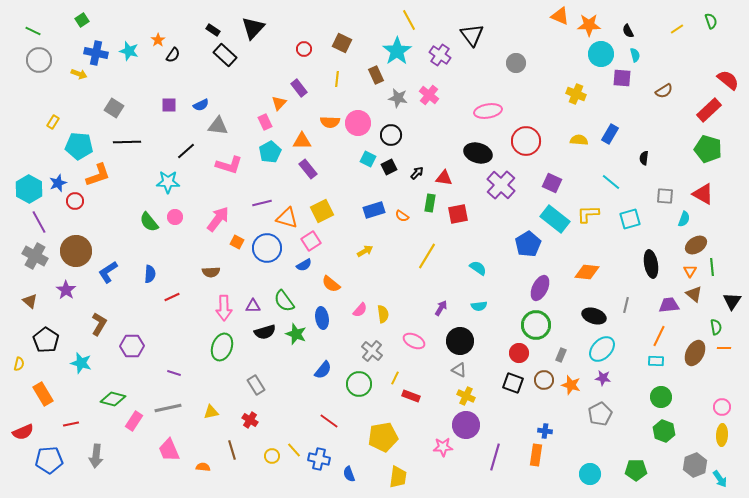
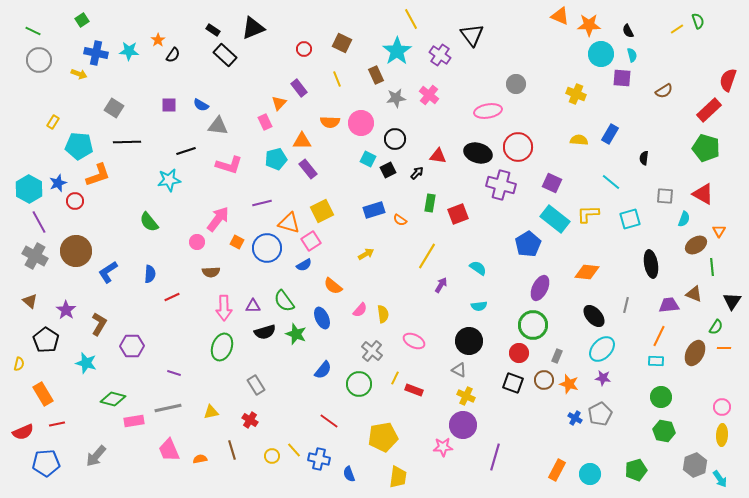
yellow line at (409, 20): moved 2 px right, 1 px up
green semicircle at (711, 21): moved 13 px left
black triangle at (253, 28): rotated 25 degrees clockwise
cyan star at (129, 51): rotated 12 degrees counterclockwise
cyan semicircle at (635, 55): moved 3 px left
gray circle at (516, 63): moved 21 px down
yellow line at (337, 79): rotated 28 degrees counterclockwise
red semicircle at (728, 80): rotated 110 degrees counterclockwise
gray star at (398, 98): moved 2 px left; rotated 18 degrees counterclockwise
blue semicircle at (201, 105): rotated 56 degrees clockwise
pink circle at (358, 123): moved 3 px right
black circle at (391, 135): moved 4 px right, 4 px down
red circle at (526, 141): moved 8 px left, 6 px down
green pentagon at (708, 149): moved 2 px left, 1 px up
black line at (186, 151): rotated 24 degrees clockwise
cyan pentagon at (270, 152): moved 6 px right, 7 px down; rotated 15 degrees clockwise
black square at (389, 167): moved 1 px left, 3 px down
red triangle at (444, 178): moved 6 px left, 22 px up
cyan star at (168, 182): moved 1 px right, 2 px up; rotated 10 degrees counterclockwise
purple cross at (501, 185): rotated 28 degrees counterclockwise
red square at (458, 214): rotated 10 degrees counterclockwise
orange semicircle at (402, 216): moved 2 px left, 4 px down
pink circle at (175, 217): moved 22 px right, 25 px down
orange triangle at (287, 218): moved 2 px right, 5 px down
yellow arrow at (365, 251): moved 1 px right, 3 px down
orange triangle at (690, 271): moved 29 px right, 40 px up
orange semicircle at (331, 284): moved 2 px right, 2 px down
purple star at (66, 290): moved 20 px down
brown triangle at (694, 294): rotated 18 degrees counterclockwise
purple arrow at (441, 308): moved 23 px up
black ellipse at (594, 316): rotated 30 degrees clockwise
blue ellipse at (322, 318): rotated 15 degrees counterclockwise
green circle at (536, 325): moved 3 px left
green semicircle at (716, 327): rotated 42 degrees clockwise
black circle at (460, 341): moved 9 px right
gray rectangle at (561, 355): moved 4 px left, 1 px down
cyan star at (81, 363): moved 5 px right
orange star at (571, 385): moved 2 px left, 1 px up
red rectangle at (411, 396): moved 3 px right, 6 px up
pink rectangle at (134, 421): rotated 48 degrees clockwise
red line at (71, 424): moved 14 px left
purple circle at (466, 425): moved 3 px left
blue cross at (545, 431): moved 30 px right, 13 px up; rotated 24 degrees clockwise
green hexagon at (664, 431): rotated 10 degrees counterclockwise
orange rectangle at (536, 455): moved 21 px right, 15 px down; rotated 20 degrees clockwise
gray arrow at (96, 456): rotated 35 degrees clockwise
blue pentagon at (49, 460): moved 3 px left, 3 px down
orange semicircle at (203, 467): moved 3 px left, 8 px up; rotated 16 degrees counterclockwise
green pentagon at (636, 470): rotated 15 degrees counterclockwise
